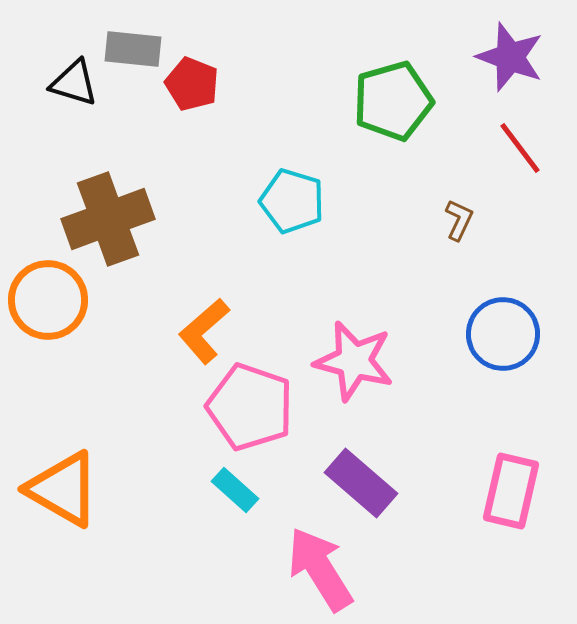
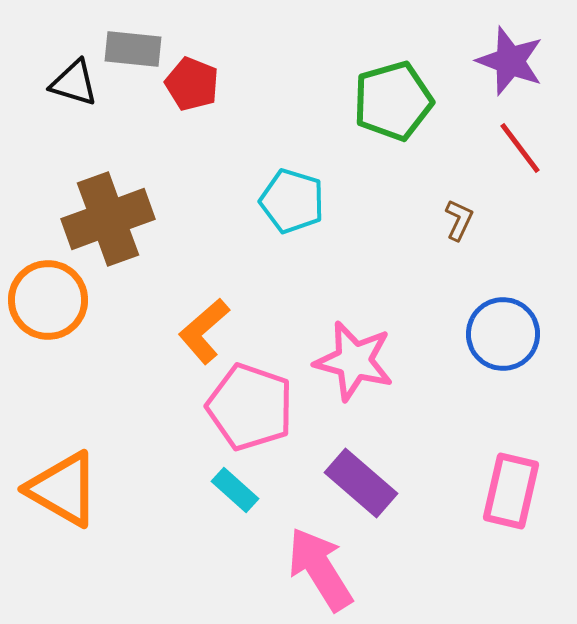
purple star: moved 4 px down
